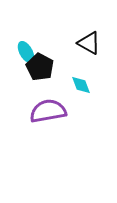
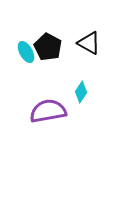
black pentagon: moved 8 px right, 20 px up
cyan diamond: moved 7 px down; rotated 55 degrees clockwise
